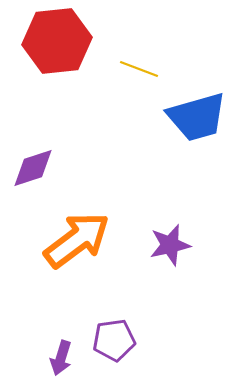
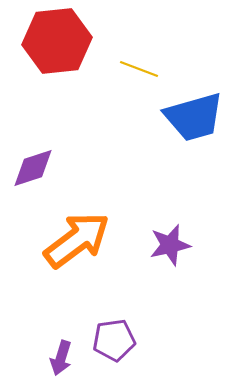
blue trapezoid: moved 3 px left
